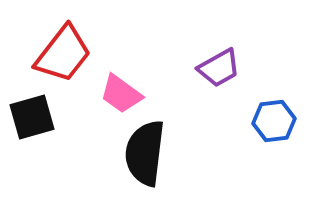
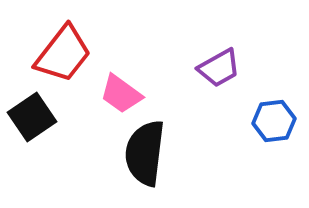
black square: rotated 18 degrees counterclockwise
